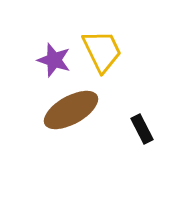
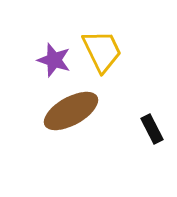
brown ellipse: moved 1 px down
black rectangle: moved 10 px right
